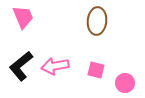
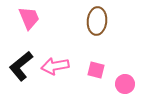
pink trapezoid: moved 6 px right, 1 px down
pink circle: moved 1 px down
